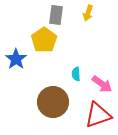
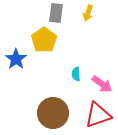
gray rectangle: moved 2 px up
brown circle: moved 11 px down
